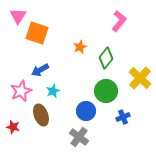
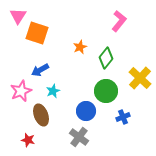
red star: moved 15 px right, 13 px down
